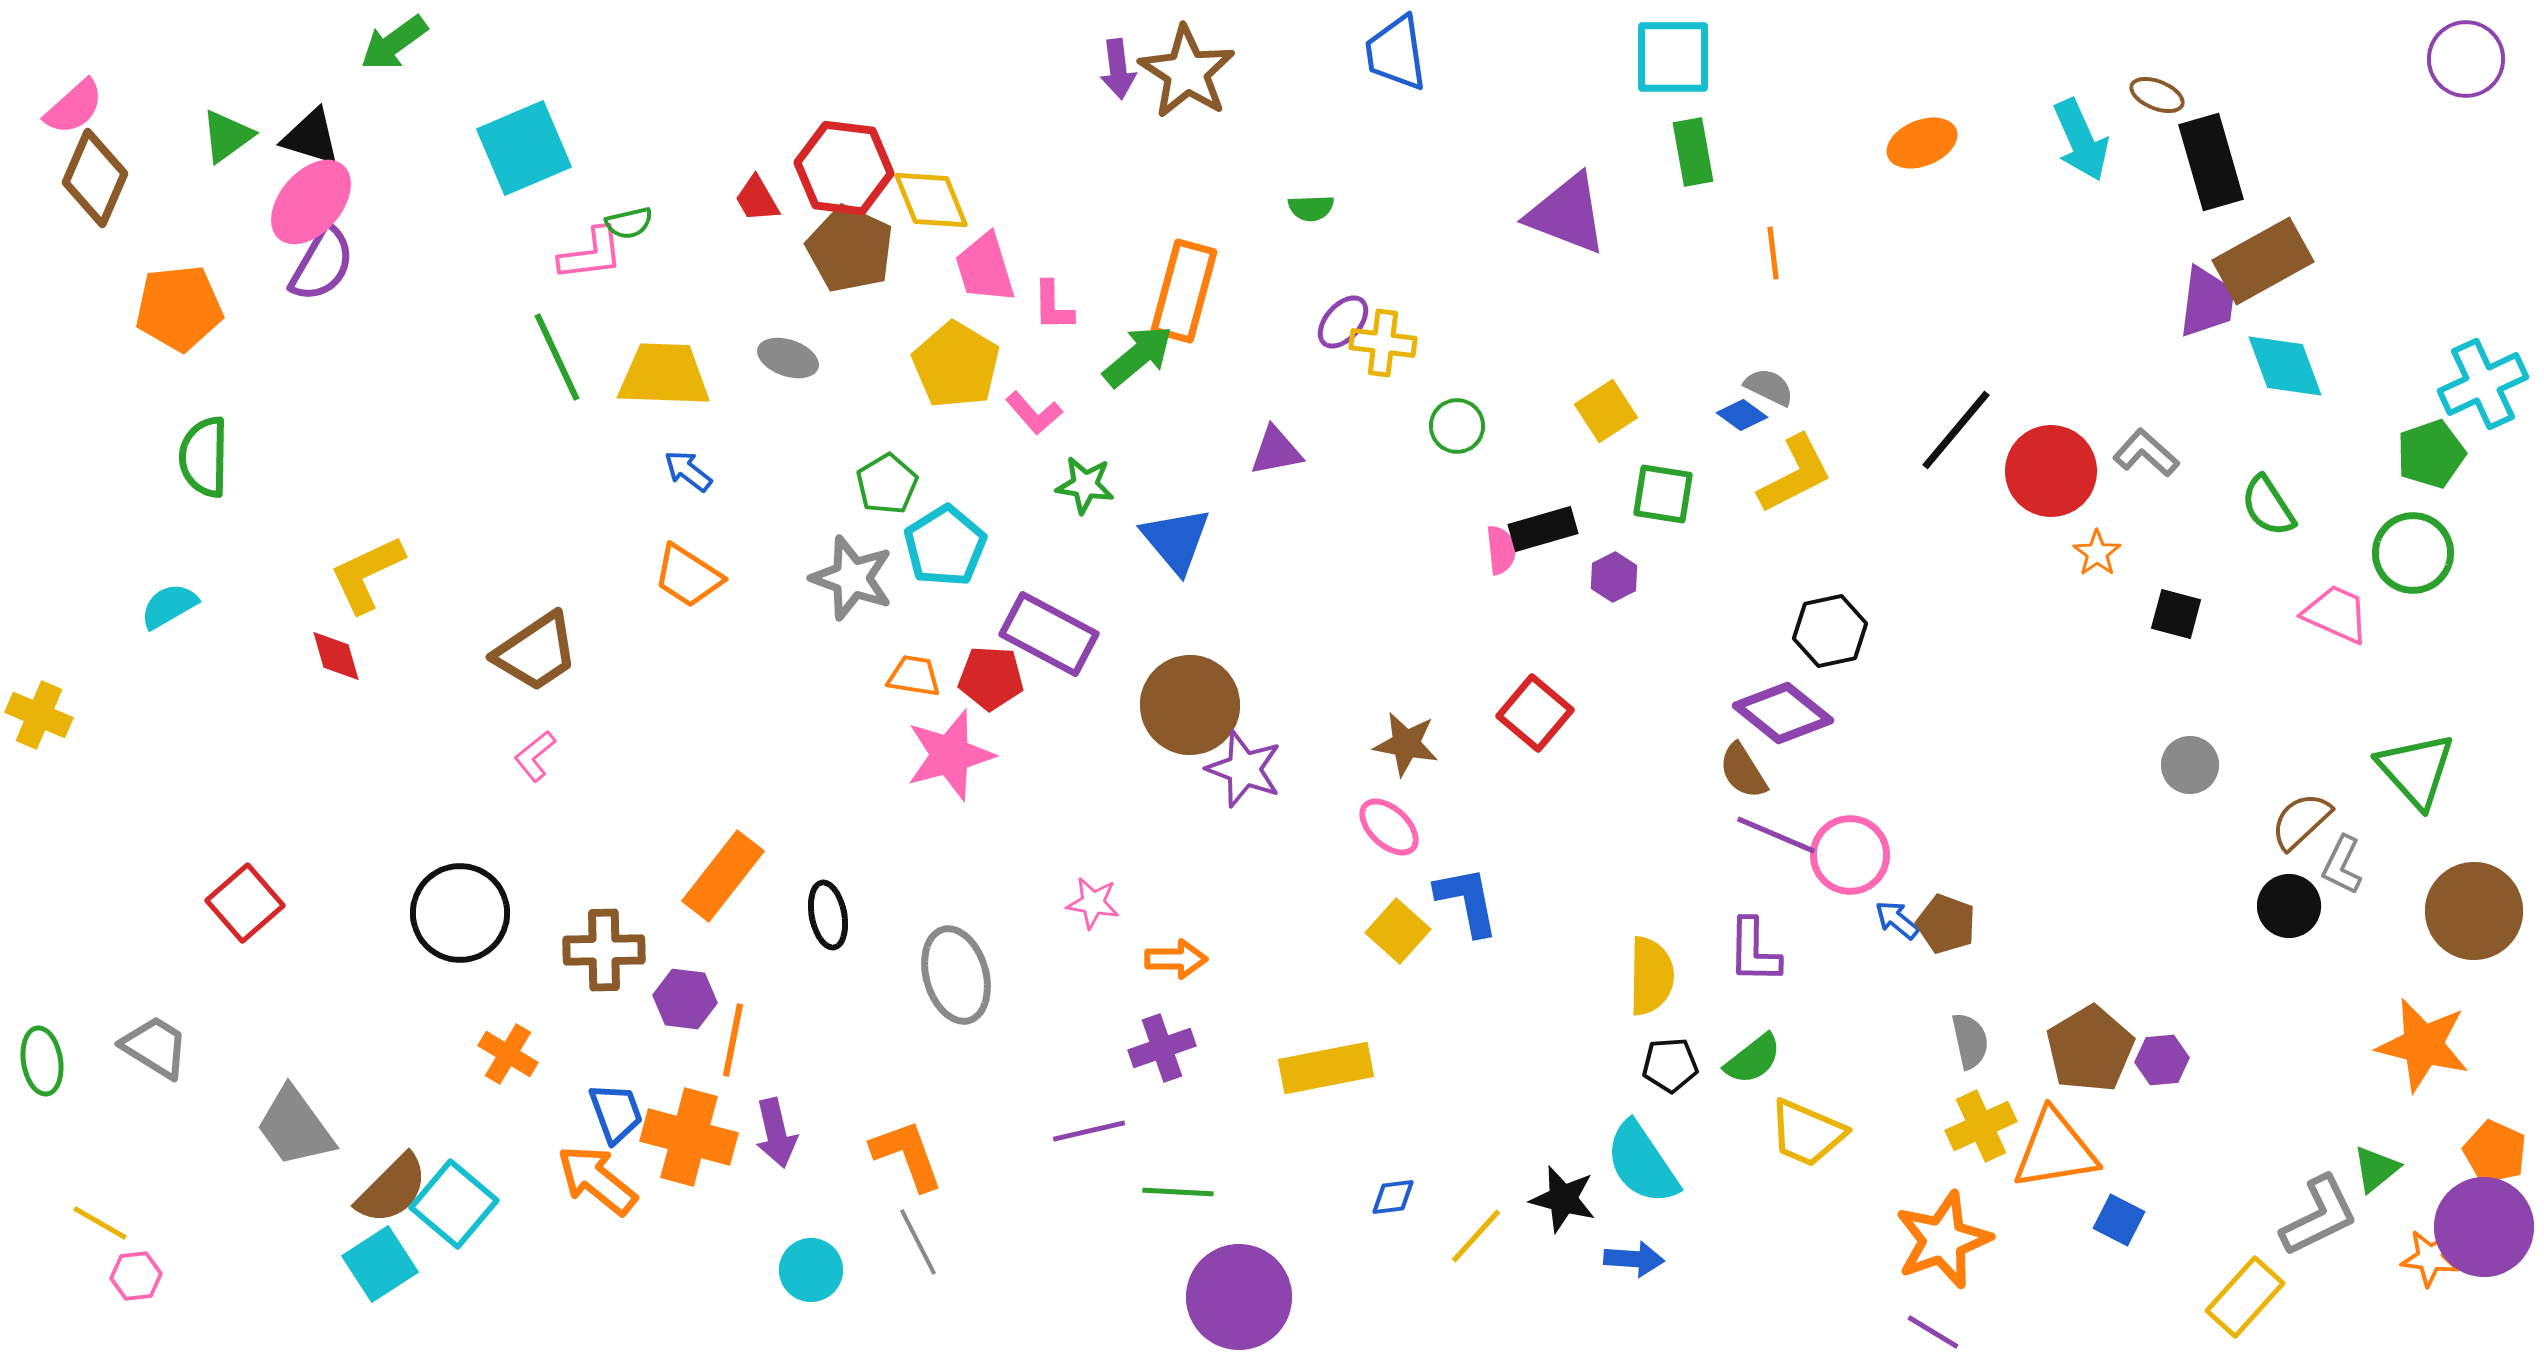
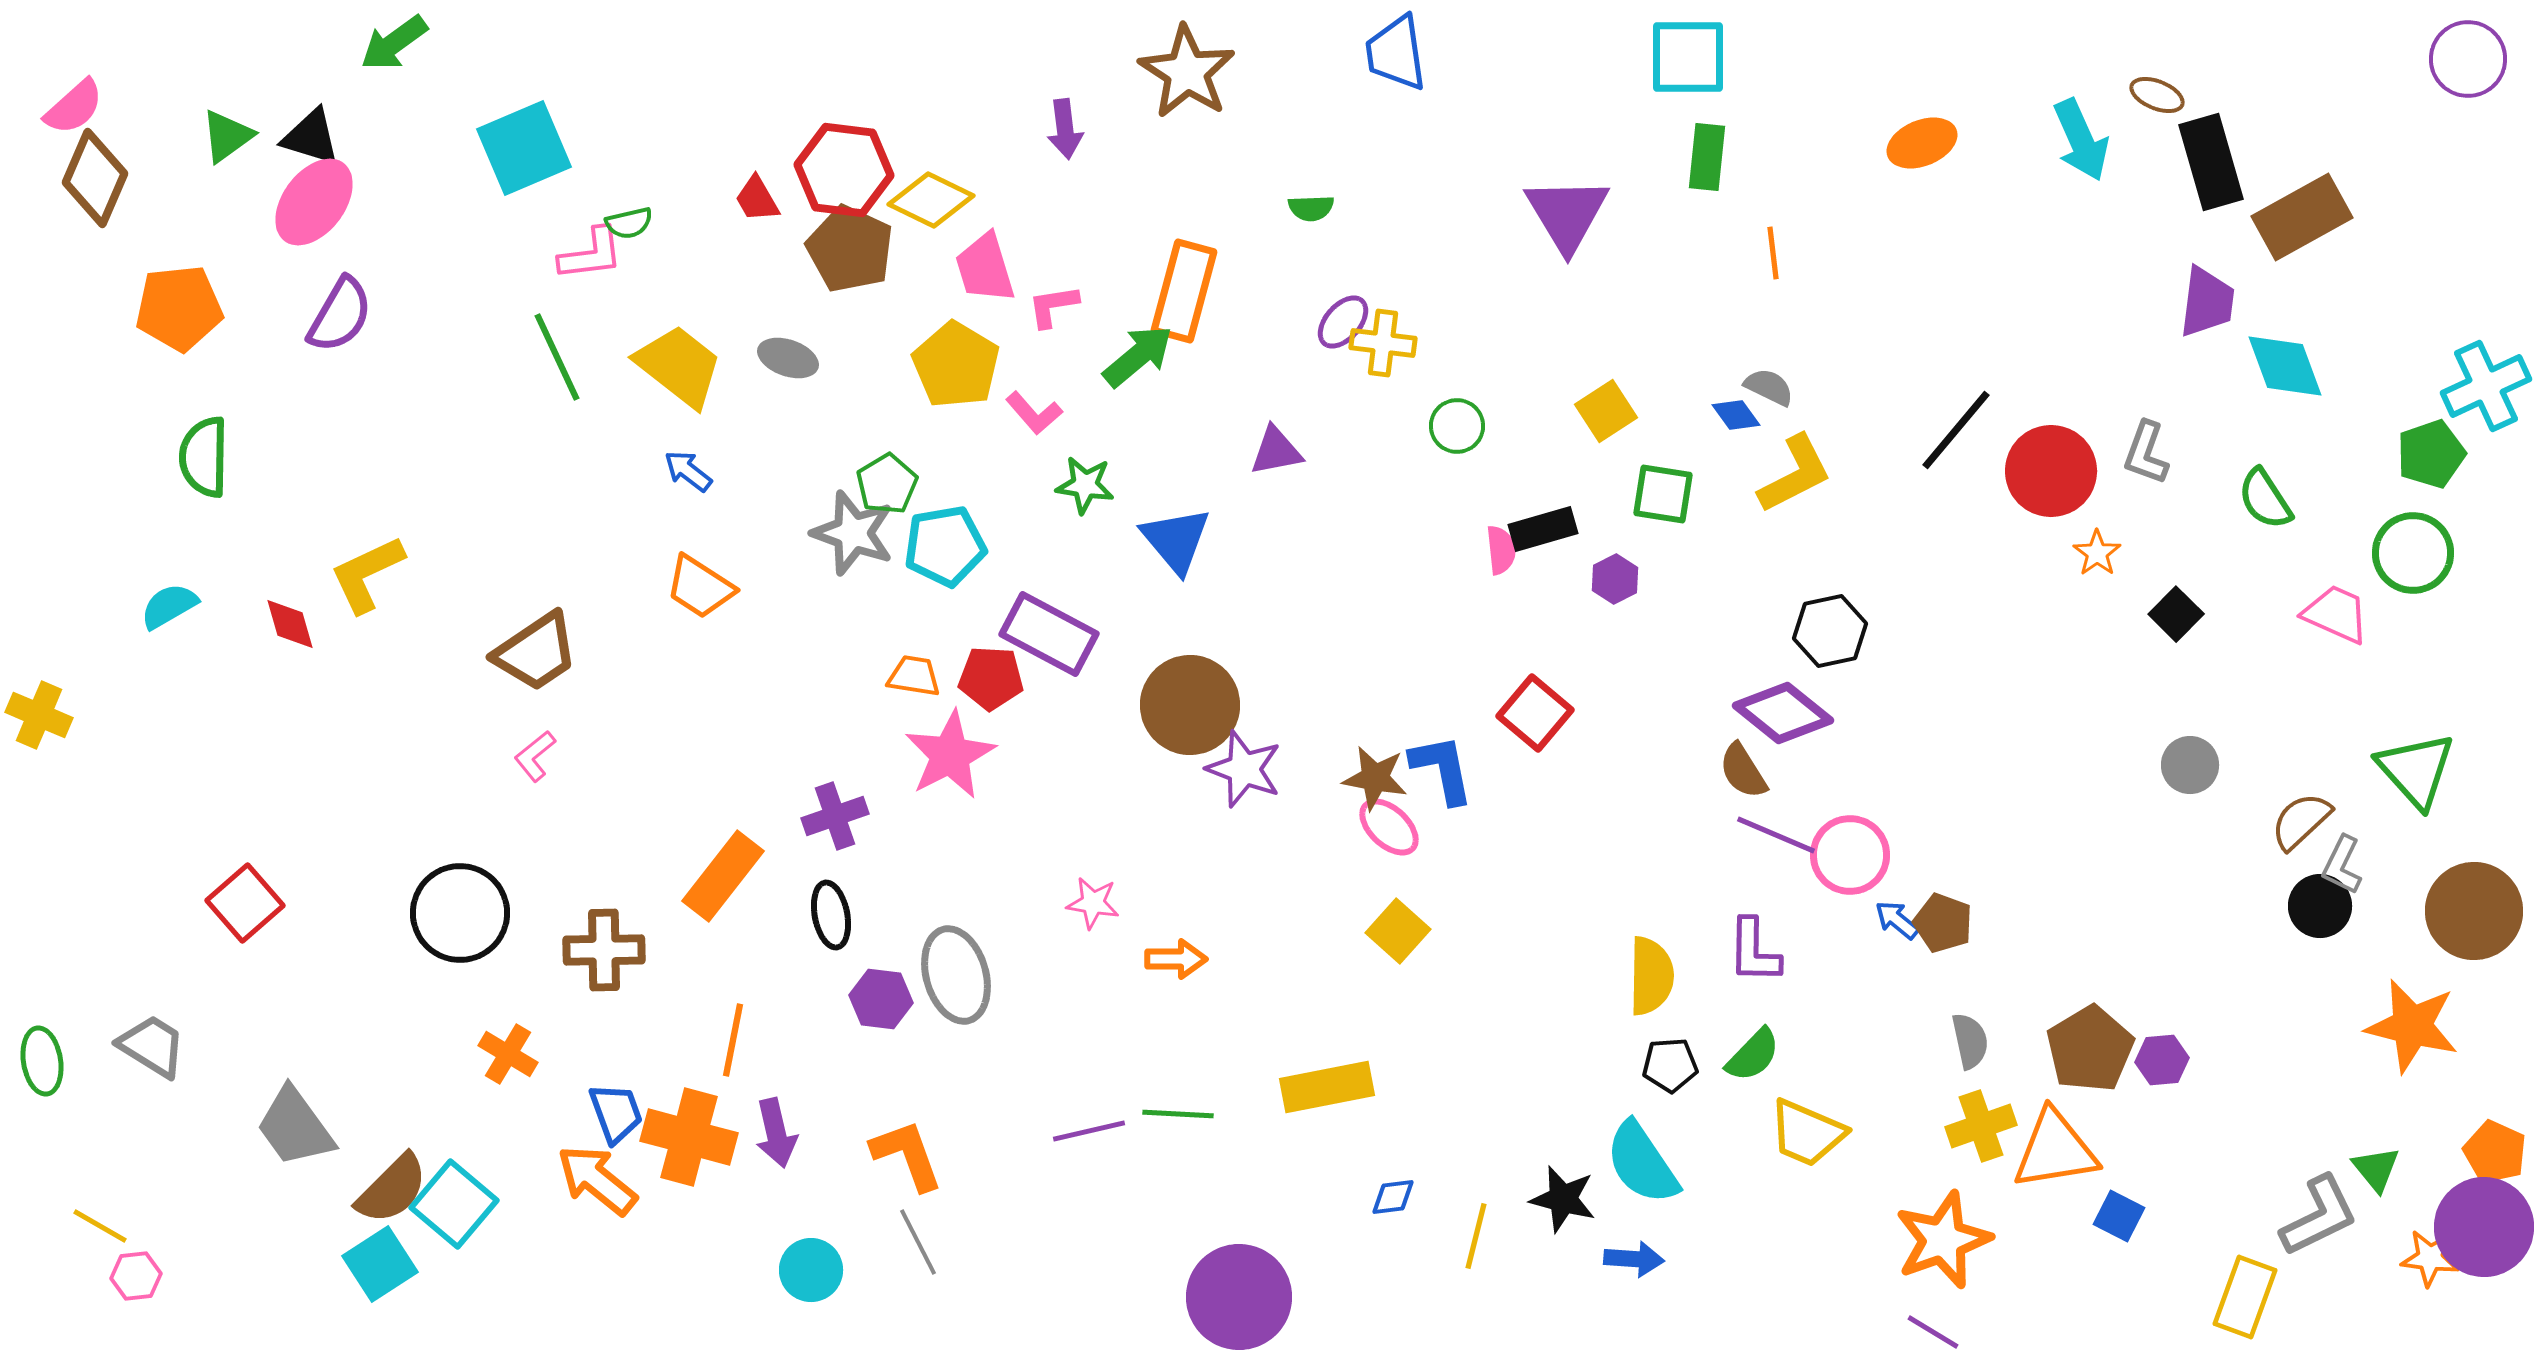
cyan square at (1673, 57): moved 15 px right
purple circle at (2466, 59): moved 2 px right
purple arrow at (1118, 69): moved 53 px left, 60 px down
green rectangle at (1693, 152): moved 14 px right, 5 px down; rotated 16 degrees clockwise
red hexagon at (844, 168): moved 2 px down
yellow diamond at (931, 200): rotated 42 degrees counterclockwise
pink ellipse at (311, 202): moved 3 px right; rotated 4 degrees counterclockwise
purple triangle at (1567, 214): rotated 38 degrees clockwise
brown rectangle at (2263, 261): moved 39 px right, 44 px up
purple semicircle at (322, 264): moved 18 px right, 51 px down
pink L-shape at (1053, 306): rotated 82 degrees clockwise
yellow trapezoid at (664, 375): moved 15 px right, 9 px up; rotated 36 degrees clockwise
cyan cross at (2483, 384): moved 3 px right, 2 px down
blue diamond at (1742, 415): moved 6 px left; rotated 18 degrees clockwise
gray L-shape at (2146, 453): rotated 112 degrees counterclockwise
green semicircle at (2268, 506): moved 3 px left, 7 px up
cyan pentagon at (945, 546): rotated 22 degrees clockwise
orange trapezoid at (688, 576): moved 12 px right, 11 px down
purple hexagon at (1614, 577): moved 1 px right, 2 px down
gray star at (852, 578): moved 1 px right, 45 px up
black square at (2176, 614): rotated 30 degrees clockwise
red diamond at (336, 656): moved 46 px left, 32 px up
brown star at (1406, 744): moved 31 px left, 34 px down
pink star at (950, 755): rotated 12 degrees counterclockwise
blue L-shape at (1467, 901): moved 25 px left, 132 px up
black circle at (2289, 906): moved 31 px right
black ellipse at (828, 915): moved 3 px right
brown pentagon at (1946, 924): moved 3 px left, 1 px up
purple hexagon at (685, 999): moved 196 px right
orange star at (2423, 1045): moved 11 px left, 19 px up
gray trapezoid at (155, 1047): moved 3 px left, 1 px up
purple cross at (1162, 1048): moved 327 px left, 232 px up
green semicircle at (1753, 1059): moved 4 px up; rotated 8 degrees counterclockwise
yellow rectangle at (1326, 1068): moved 1 px right, 19 px down
yellow cross at (1981, 1126): rotated 6 degrees clockwise
green triangle at (2376, 1169): rotated 30 degrees counterclockwise
green line at (1178, 1192): moved 78 px up
blue square at (2119, 1220): moved 4 px up
yellow line at (100, 1223): moved 3 px down
yellow line at (1476, 1236): rotated 28 degrees counterclockwise
yellow rectangle at (2245, 1297): rotated 22 degrees counterclockwise
